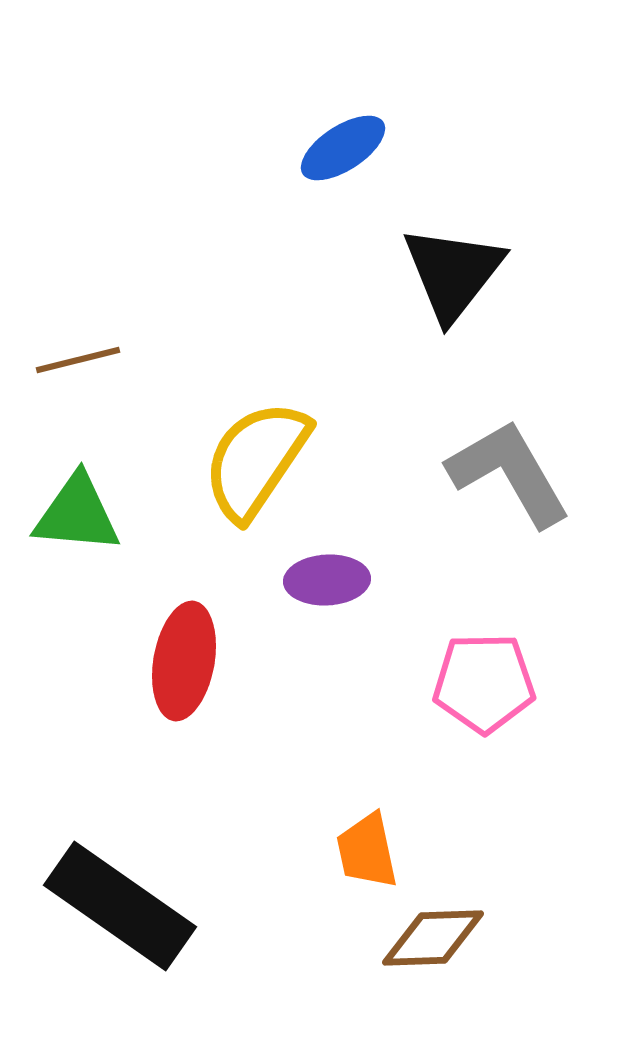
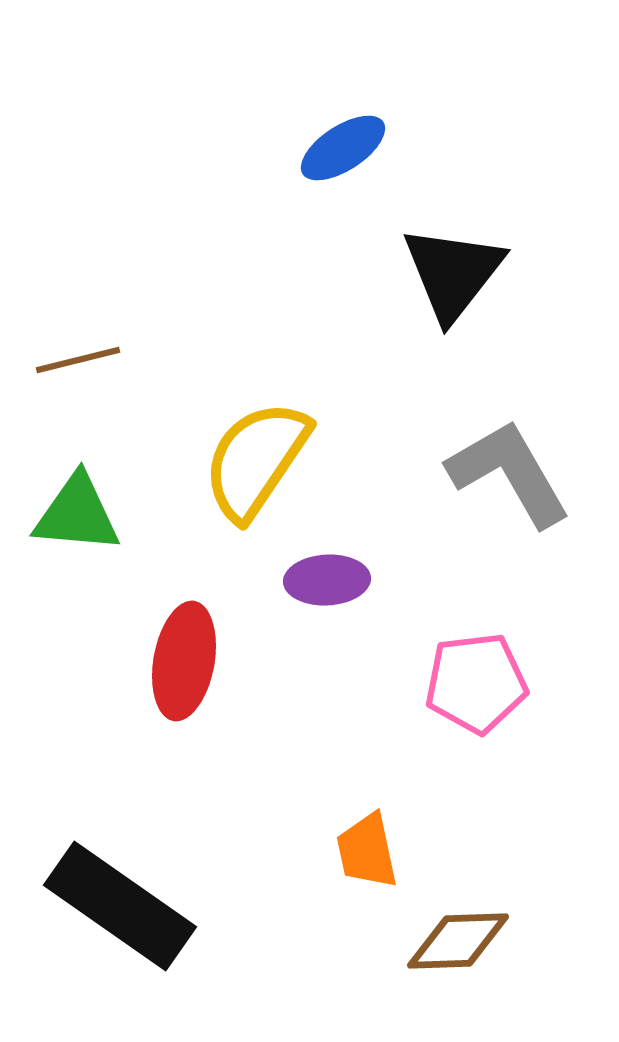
pink pentagon: moved 8 px left; rotated 6 degrees counterclockwise
brown diamond: moved 25 px right, 3 px down
